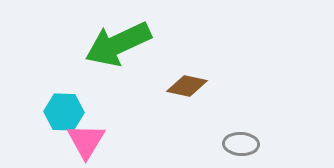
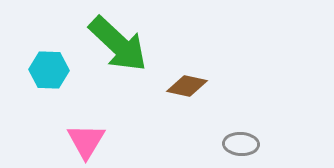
green arrow: rotated 112 degrees counterclockwise
cyan hexagon: moved 15 px left, 42 px up
